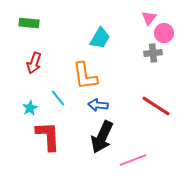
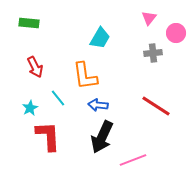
pink circle: moved 12 px right
red arrow: moved 1 px right, 4 px down; rotated 45 degrees counterclockwise
